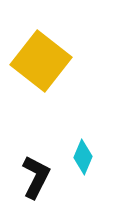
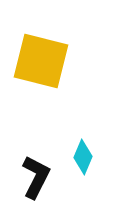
yellow square: rotated 24 degrees counterclockwise
